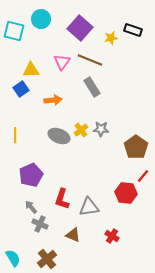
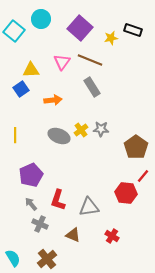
cyan square: rotated 25 degrees clockwise
red L-shape: moved 4 px left, 1 px down
gray arrow: moved 3 px up
